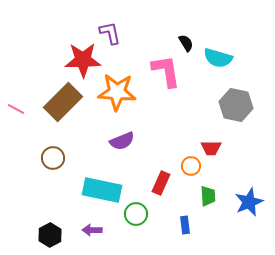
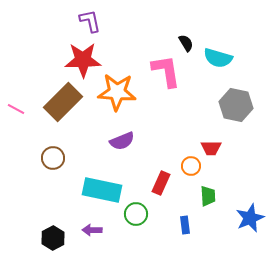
purple L-shape: moved 20 px left, 12 px up
blue star: moved 1 px right, 16 px down
black hexagon: moved 3 px right, 3 px down
